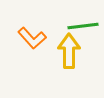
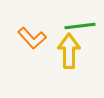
green line: moved 3 px left
